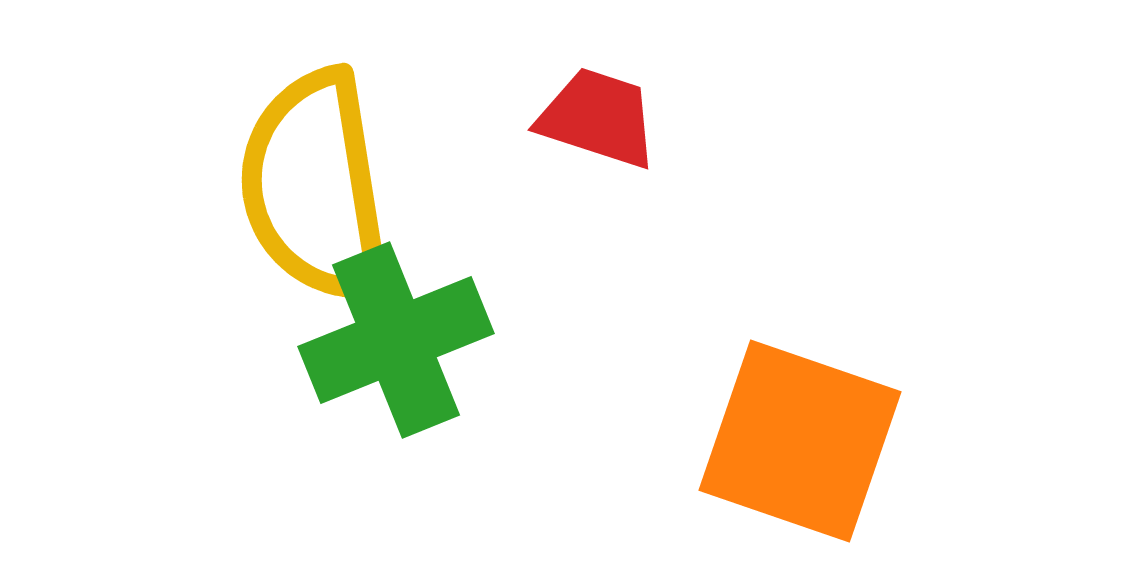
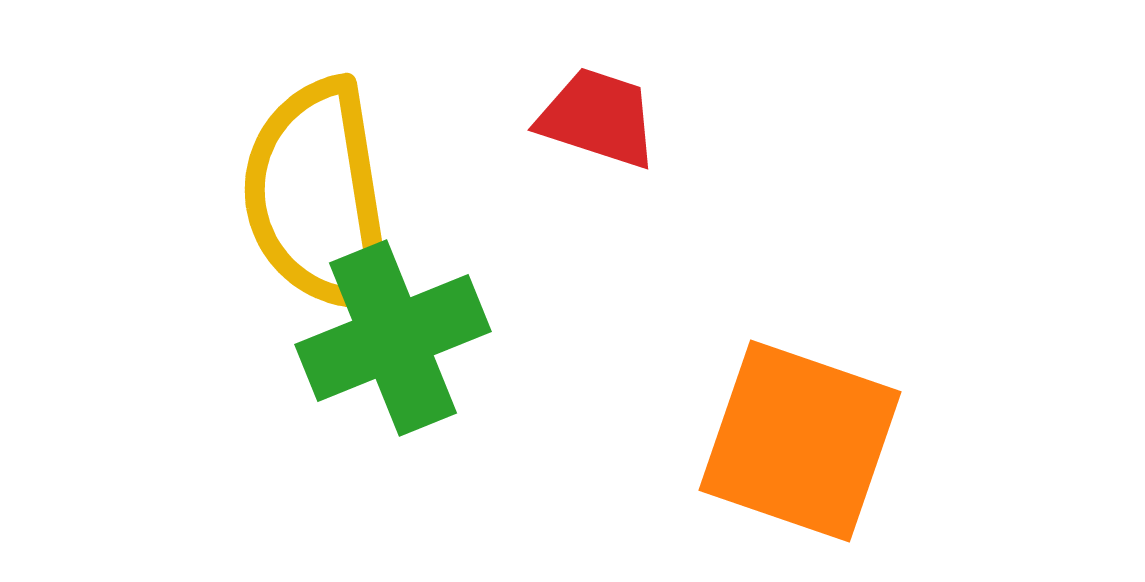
yellow semicircle: moved 3 px right, 10 px down
green cross: moved 3 px left, 2 px up
